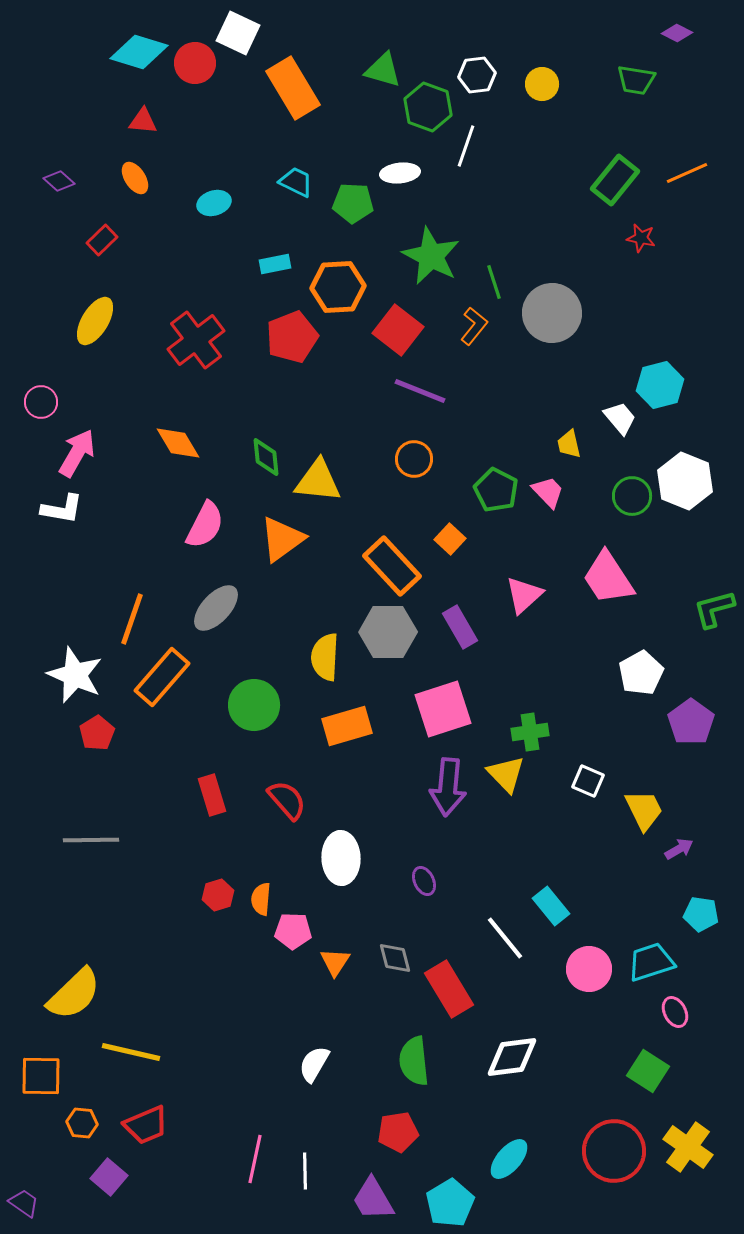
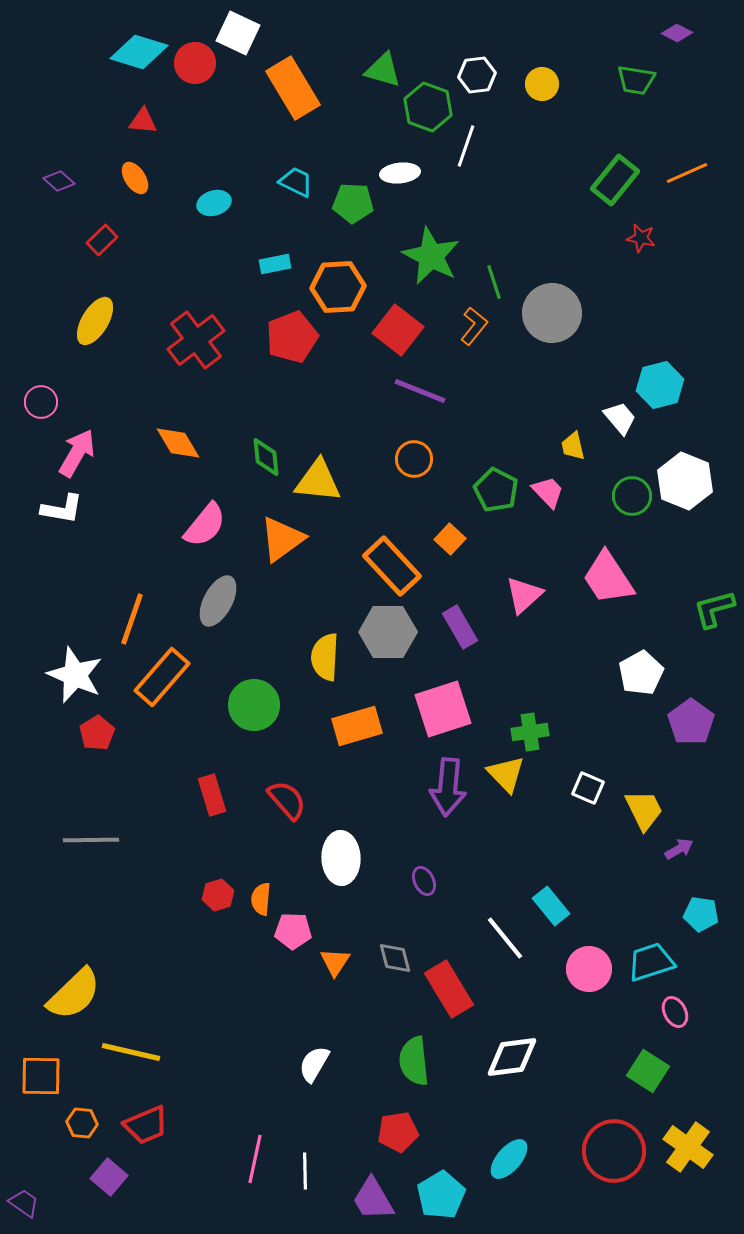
yellow trapezoid at (569, 444): moved 4 px right, 2 px down
pink semicircle at (205, 525): rotated 12 degrees clockwise
gray ellipse at (216, 608): moved 2 px right, 7 px up; rotated 15 degrees counterclockwise
orange rectangle at (347, 726): moved 10 px right
white square at (588, 781): moved 7 px down
cyan pentagon at (450, 1203): moved 9 px left, 8 px up
